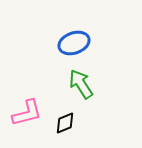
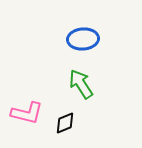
blue ellipse: moved 9 px right, 4 px up; rotated 16 degrees clockwise
pink L-shape: rotated 28 degrees clockwise
